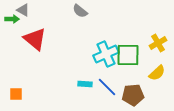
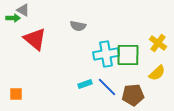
gray semicircle: moved 2 px left, 15 px down; rotated 28 degrees counterclockwise
green arrow: moved 1 px right, 1 px up
yellow cross: rotated 24 degrees counterclockwise
cyan cross: rotated 15 degrees clockwise
cyan rectangle: rotated 24 degrees counterclockwise
